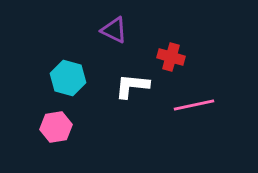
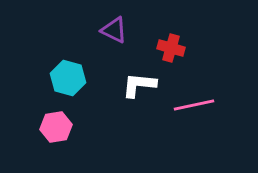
red cross: moved 9 px up
white L-shape: moved 7 px right, 1 px up
